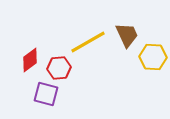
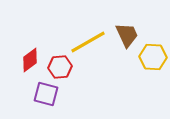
red hexagon: moved 1 px right, 1 px up
